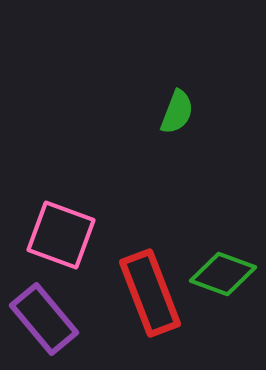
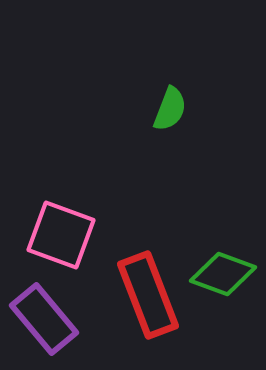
green semicircle: moved 7 px left, 3 px up
red rectangle: moved 2 px left, 2 px down
